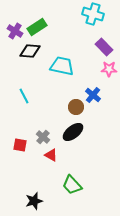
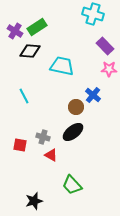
purple rectangle: moved 1 px right, 1 px up
gray cross: rotated 24 degrees counterclockwise
